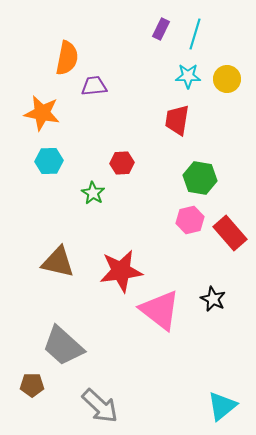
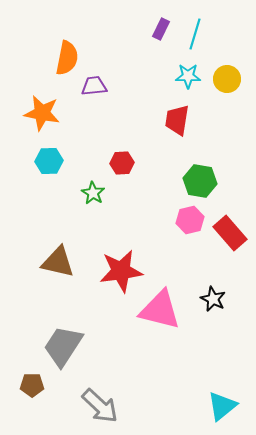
green hexagon: moved 3 px down
pink triangle: rotated 24 degrees counterclockwise
gray trapezoid: rotated 81 degrees clockwise
